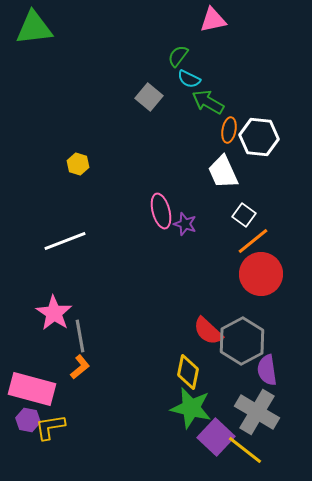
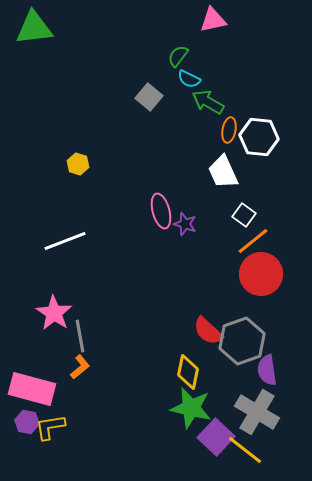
gray hexagon: rotated 9 degrees clockwise
purple hexagon: moved 1 px left, 2 px down
